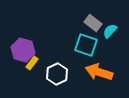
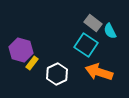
cyan semicircle: rotated 70 degrees counterclockwise
cyan square: rotated 15 degrees clockwise
purple hexagon: moved 2 px left
